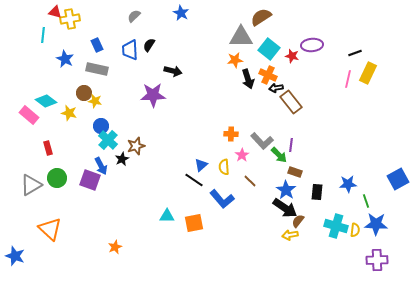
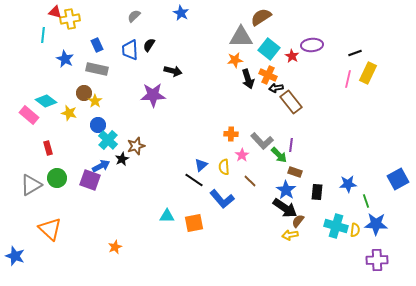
red star at (292, 56): rotated 16 degrees clockwise
yellow star at (95, 101): rotated 24 degrees clockwise
blue circle at (101, 126): moved 3 px left, 1 px up
blue arrow at (101, 166): rotated 90 degrees counterclockwise
